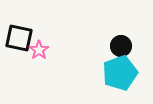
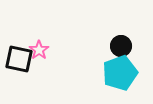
black square: moved 21 px down
